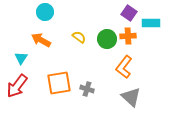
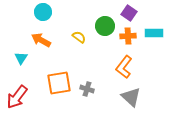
cyan circle: moved 2 px left
cyan rectangle: moved 3 px right, 10 px down
green circle: moved 2 px left, 13 px up
red arrow: moved 11 px down
